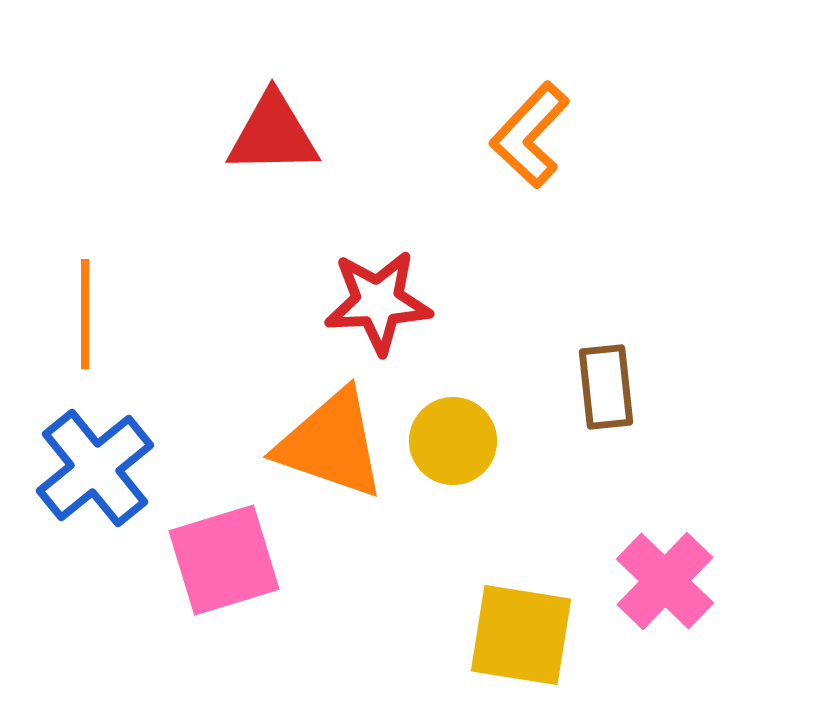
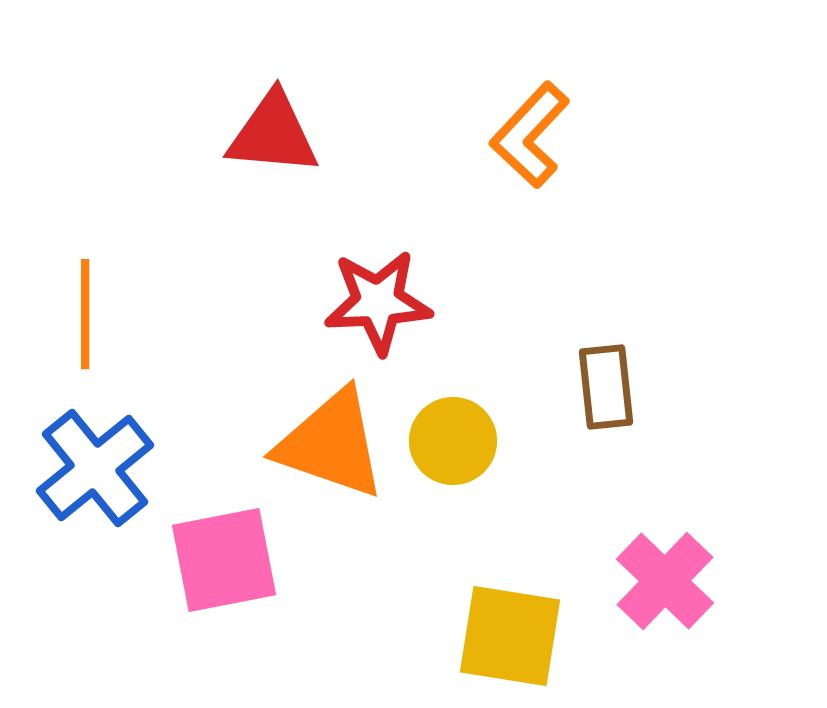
red triangle: rotated 6 degrees clockwise
pink square: rotated 6 degrees clockwise
yellow square: moved 11 px left, 1 px down
